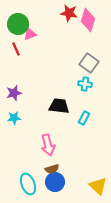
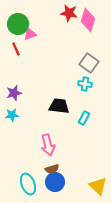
cyan star: moved 2 px left, 3 px up
